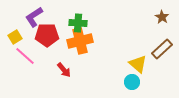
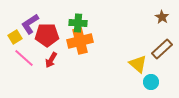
purple L-shape: moved 4 px left, 7 px down
pink line: moved 1 px left, 2 px down
red arrow: moved 13 px left, 10 px up; rotated 70 degrees clockwise
cyan circle: moved 19 px right
